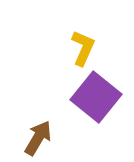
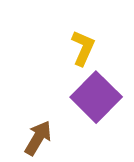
purple square: rotated 6 degrees clockwise
